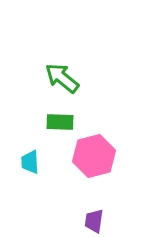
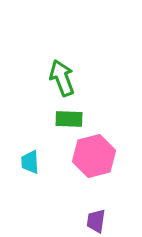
green arrow: rotated 30 degrees clockwise
green rectangle: moved 9 px right, 3 px up
purple trapezoid: moved 2 px right
